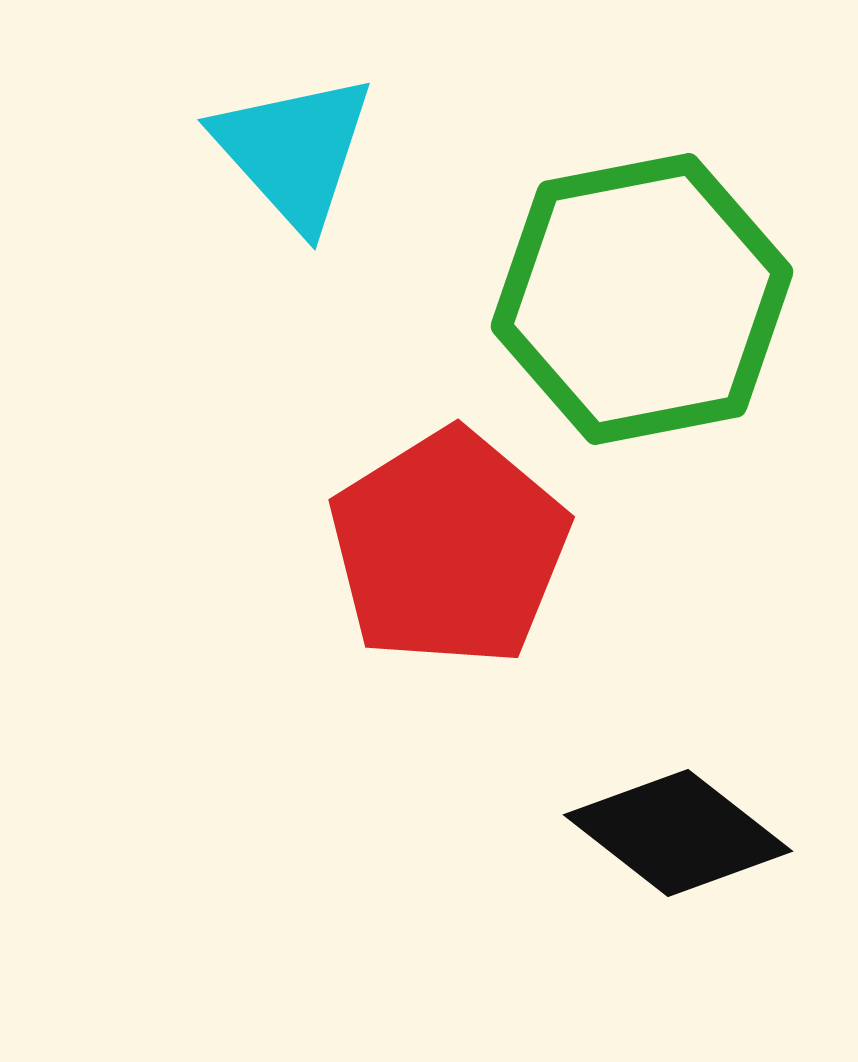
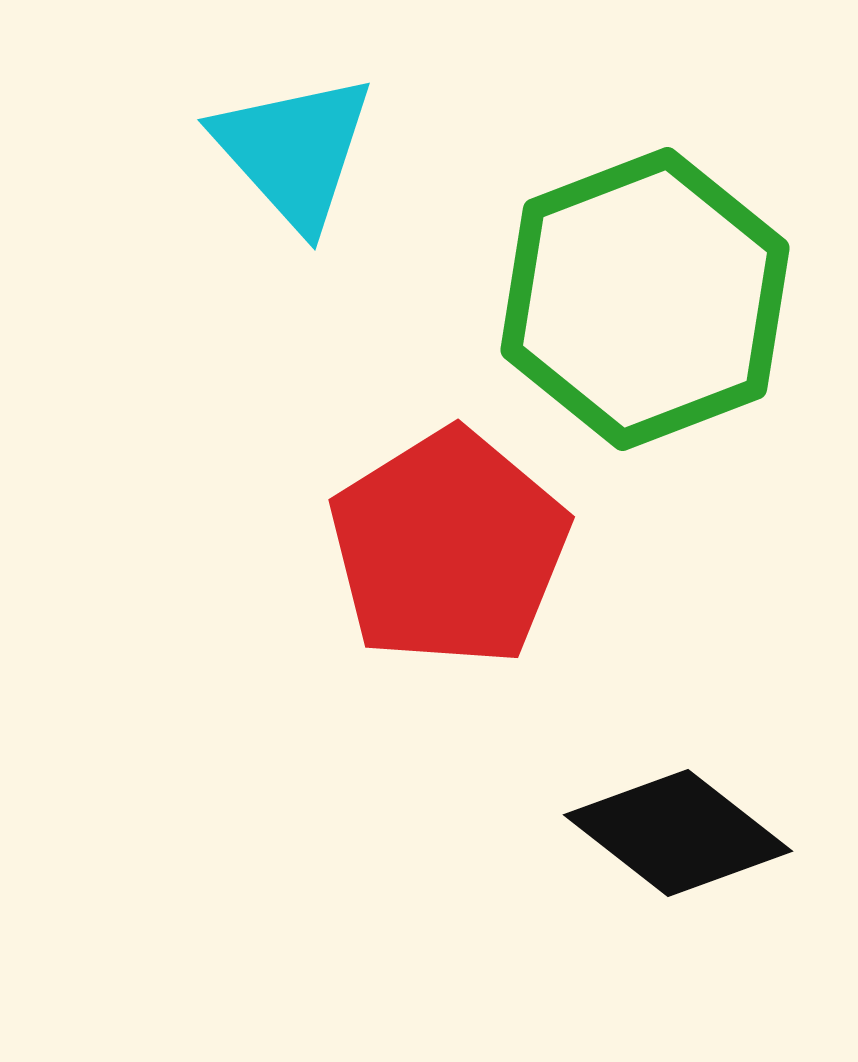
green hexagon: moved 3 px right; rotated 10 degrees counterclockwise
